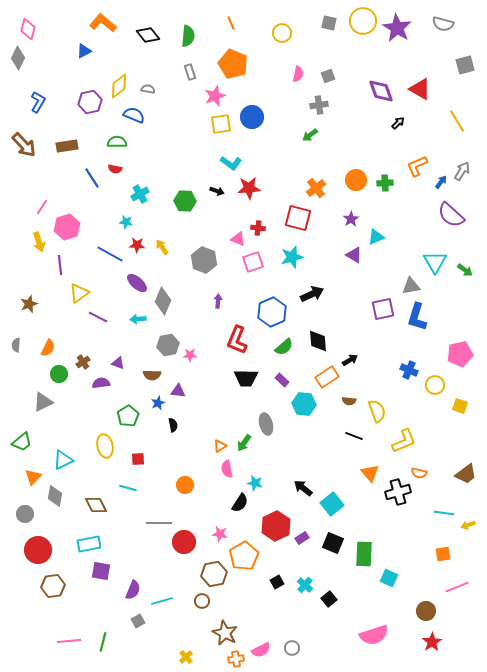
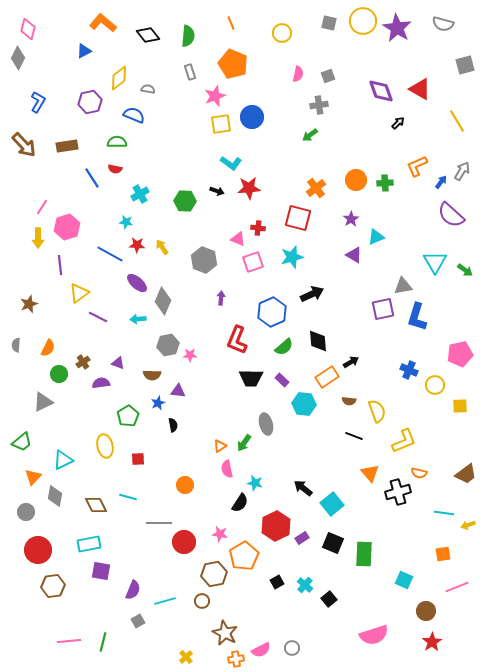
yellow diamond at (119, 86): moved 8 px up
yellow arrow at (39, 242): moved 1 px left, 4 px up; rotated 18 degrees clockwise
gray triangle at (411, 286): moved 8 px left
purple arrow at (218, 301): moved 3 px right, 3 px up
black arrow at (350, 360): moved 1 px right, 2 px down
black trapezoid at (246, 378): moved 5 px right
yellow square at (460, 406): rotated 21 degrees counterclockwise
cyan line at (128, 488): moved 9 px down
gray circle at (25, 514): moved 1 px right, 2 px up
cyan square at (389, 578): moved 15 px right, 2 px down
cyan line at (162, 601): moved 3 px right
